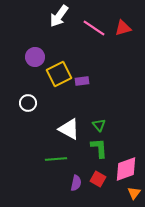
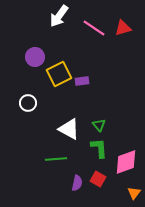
pink diamond: moved 7 px up
purple semicircle: moved 1 px right
